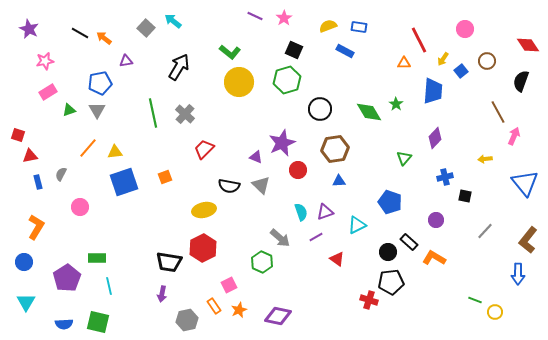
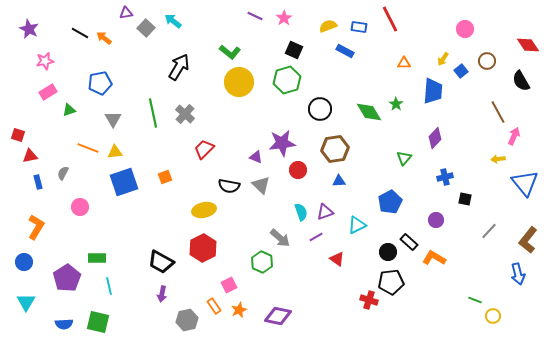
red line at (419, 40): moved 29 px left, 21 px up
purple triangle at (126, 61): moved 48 px up
black semicircle at (521, 81): rotated 50 degrees counterclockwise
gray triangle at (97, 110): moved 16 px right, 9 px down
purple star at (282, 143): rotated 16 degrees clockwise
orange line at (88, 148): rotated 70 degrees clockwise
yellow arrow at (485, 159): moved 13 px right
gray semicircle at (61, 174): moved 2 px right, 1 px up
black square at (465, 196): moved 3 px down
blue pentagon at (390, 202): rotated 25 degrees clockwise
gray line at (485, 231): moved 4 px right
black trapezoid at (169, 262): moved 8 px left; rotated 20 degrees clockwise
blue arrow at (518, 274): rotated 15 degrees counterclockwise
yellow circle at (495, 312): moved 2 px left, 4 px down
